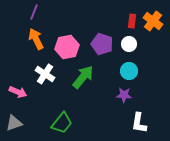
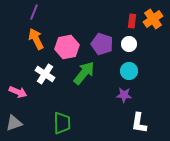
orange cross: moved 2 px up; rotated 18 degrees clockwise
green arrow: moved 1 px right, 4 px up
green trapezoid: rotated 40 degrees counterclockwise
